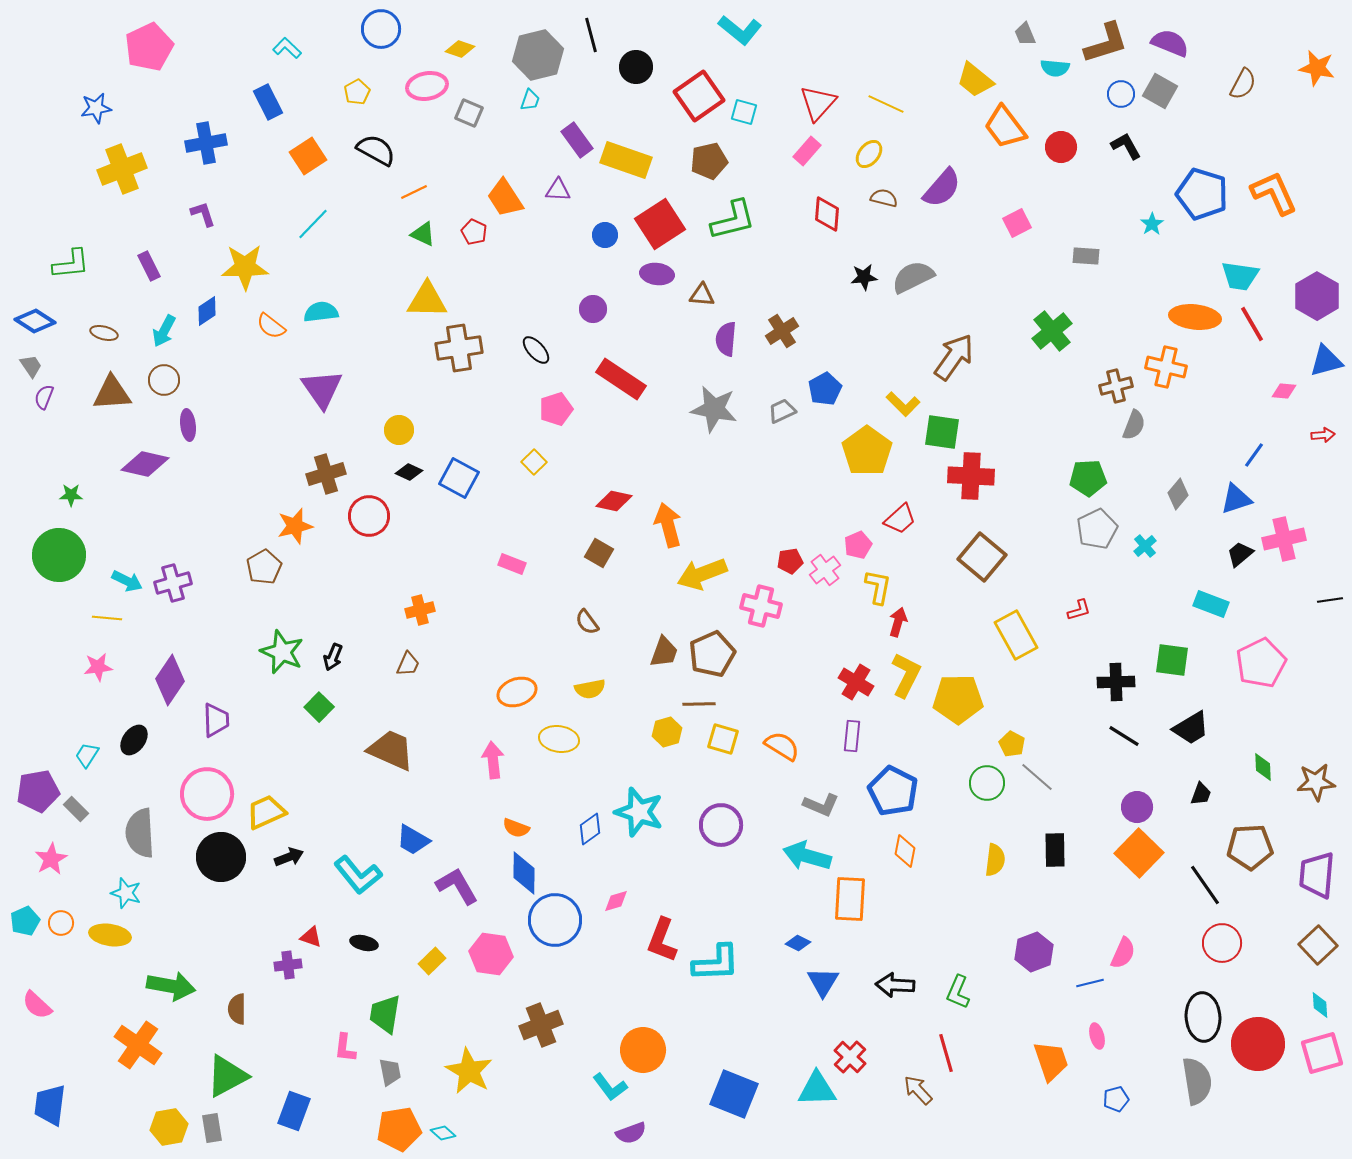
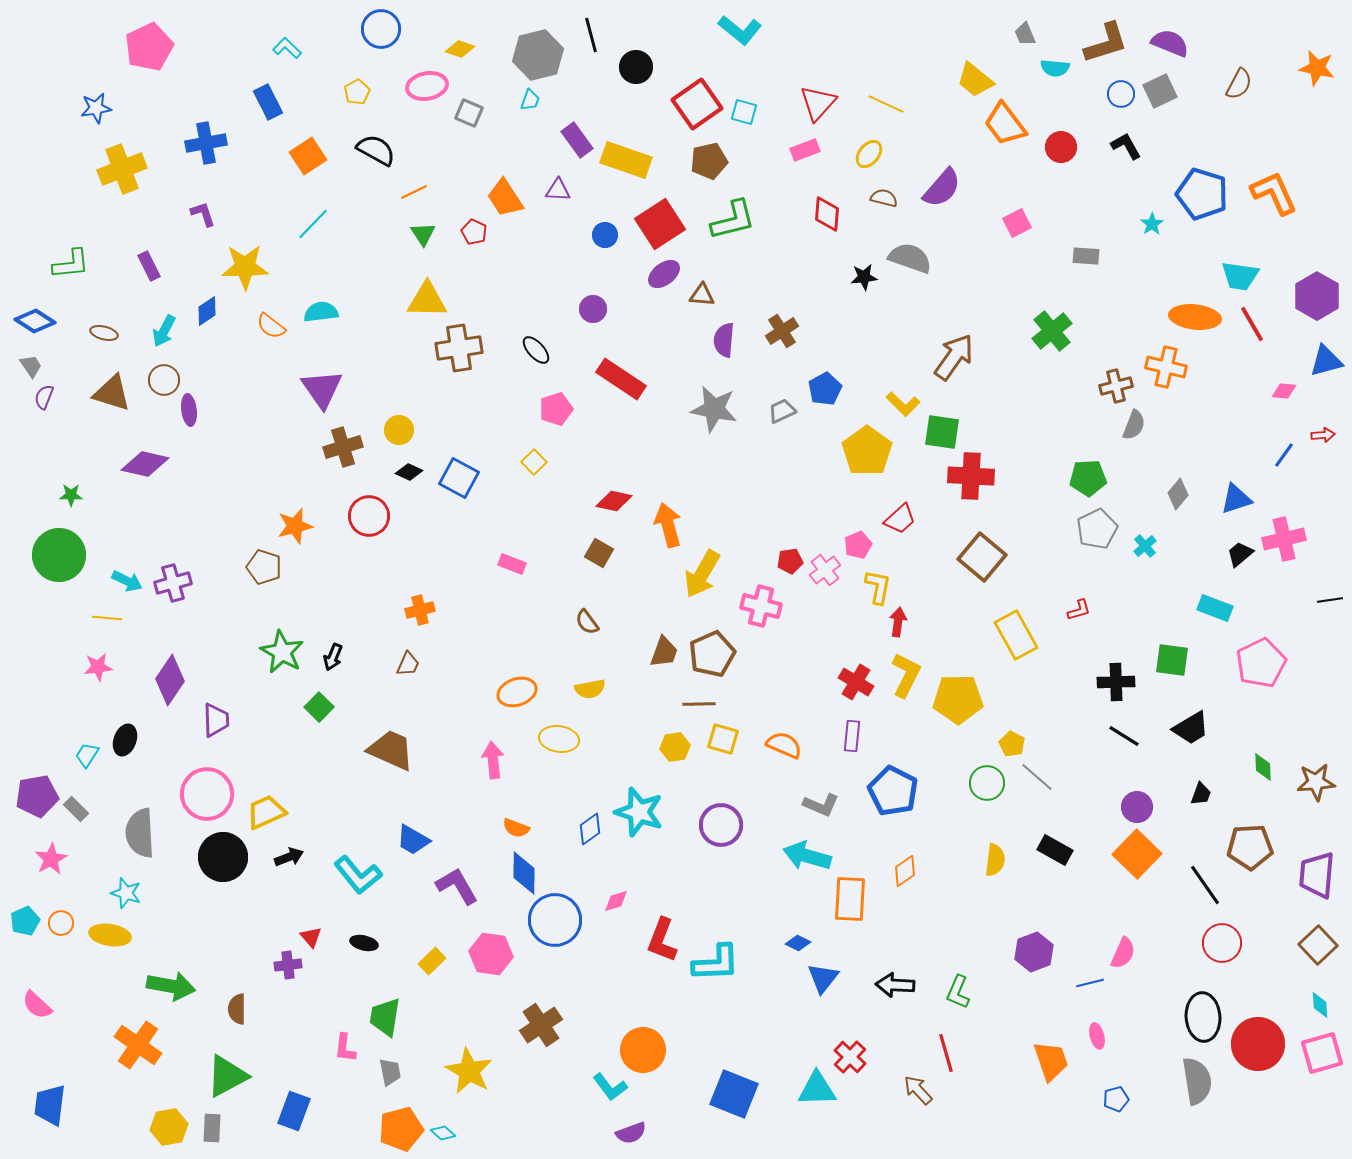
brown semicircle at (1243, 84): moved 4 px left
gray square at (1160, 91): rotated 36 degrees clockwise
red square at (699, 96): moved 2 px left, 8 px down
orange trapezoid at (1005, 127): moved 3 px up
pink rectangle at (807, 151): moved 2 px left, 1 px up; rotated 28 degrees clockwise
green triangle at (423, 234): rotated 32 degrees clockwise
purple ellipse at (657, 274): moved 7 px right; rotated 44 degrees counterclockwise
gray semicircle at (913, 277): moved 3 px left, 19 px up; rotated 45 degrees clockwise
purple semicircle at (726, 339): moved 2 px left, 1 px down
brown triangle at (112, 393): rotated 21 degrees clockwise
purple ellipse at (188, 425): moved 1 px right, 15 px up
blue line at (1254, 455): moved 30 px right
brown cross at (326, 474): moved 17 px right, 27 px up
brown pentagon at (264, 567): rotated 24 degrees counterclockwise
yellow arrow at (702, 574): rotated 39 degrees counterclockwise
cyan rectangle at (1211, 604): moved 4 px right, 4 px down
red arrow at (898, 622): rotated 8 degrees counterclockwise
green star at (282, 652): rotated 6 degrees clockwise
yellow hexagon at (667, 732): moved 8 px right, 15 px down; rotated 8 degrees clockwise
black ellipse at (134, 740): moved 9 px left; rotated 16 degrees counterclockwise
orange semicircle at (782, 746): moved 2 px right, 1 px up; rotated 9 degrees counterclockwise
purple pentagon at (38, 791): moved 1 px left, 5 px down
black rectangle at (1055, 850): rotated 60 degrees counterclockwise
orange diamond at (905, 851): moved 20 px down; rotated 44 degrees clockwise
orange square at (1139, 853): moved 2 px left, 1 px down
black circle at (221, 857): moved 2 px right
red triangle at (311, 937): rotated 30 degrees clockwise
blue triangle at (823, 982): moved 4 px up; rotated 8 degrees clockwise
green trapezoid at (385, 1014): moved 3 px down
brown cross at (541, 1025): rotated 12 degrees counterclockwise
gray rectangle at (212, 1128): rotated 12 degrees clockwise
orange pentagon at (399, 1129): moved 2 px right; rotated 6 degrees counterclockwise
